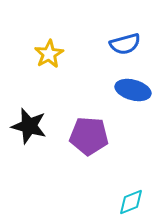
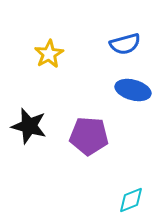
cyan diamond: moved 2 px up
